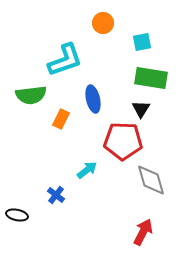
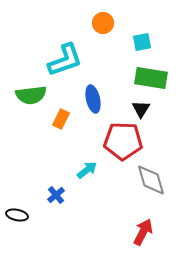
blue cross: rotated 12 degrees clockwise
